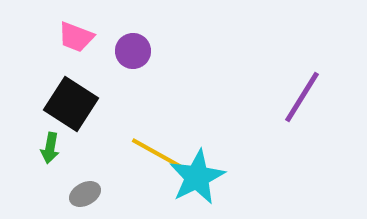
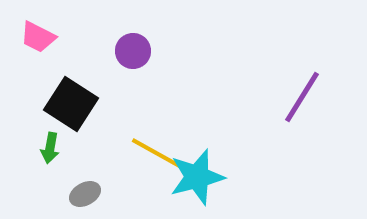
pink trapezoid: moved 38 px left; rotated 6 degrees clockwise
cyan star: rotated 12 degrees clockwise
